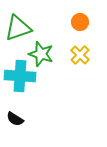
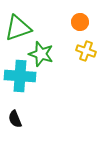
yellow cross: moved 6 px right, 4 px up; rotated 24 degrees counterclockwise
black semicircle: rotated 36 degrees clockwise
